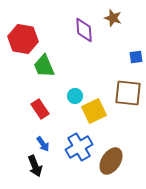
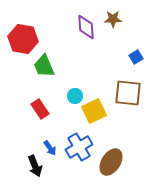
brown star: moved 1 px down; rotated 18 degrees counterclockwise
purple diamond: moved 2 px right, 3 px up
blue square: rotated 24 degrees counterclockwise
blue arrow: moved 7 px right, 4 px down
brown ellipse: moved 1 px down
